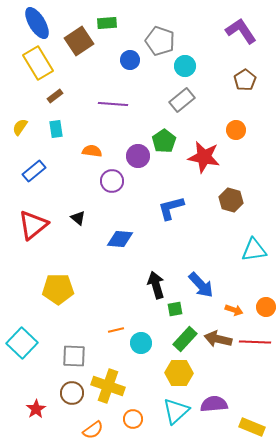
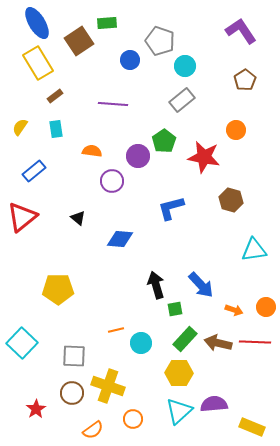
red triangle at (33, 225): moved 11 px left, 8 px up
brown arrow at (218, 339): moved 4 px down
cyan triangle at (176, 411): moved 3 px right
